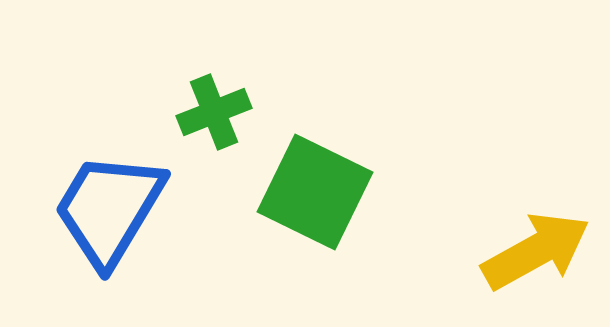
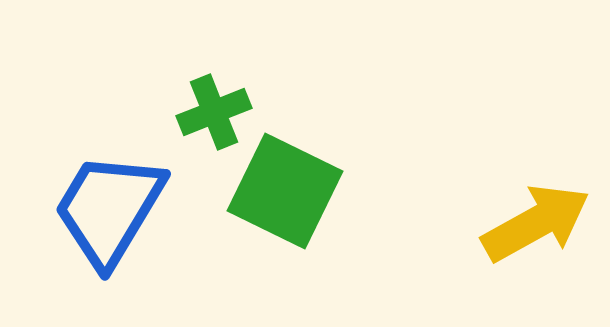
green square: moved 30 px left, 1 px up
yellow arrow: moved 28 px up
